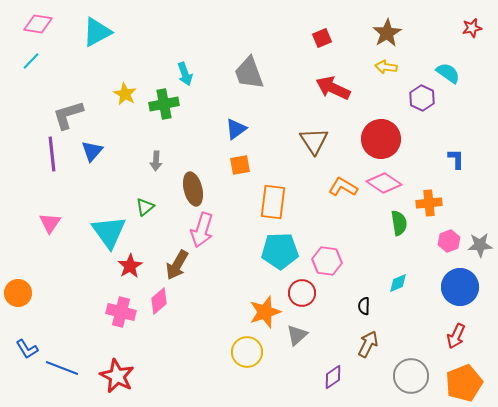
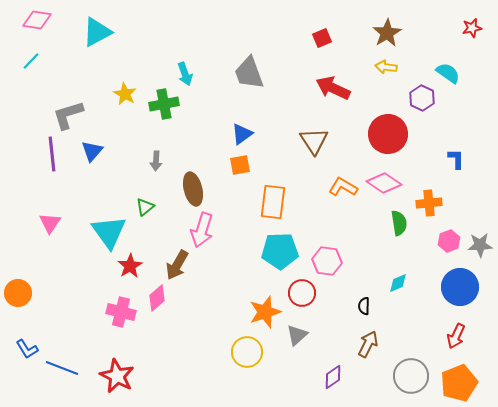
pink diamond at (38, 24): moved 1 px left, 4 px up
blue triangle at (236, 129): moved 6 px right, 5 px down
red circle at (381, 139): moved 7 px right, 5 px up
pink diamond at (159, 301): moved 2 px left, 3 px up
orange pentagon at (464, 383): moved 5 px left
